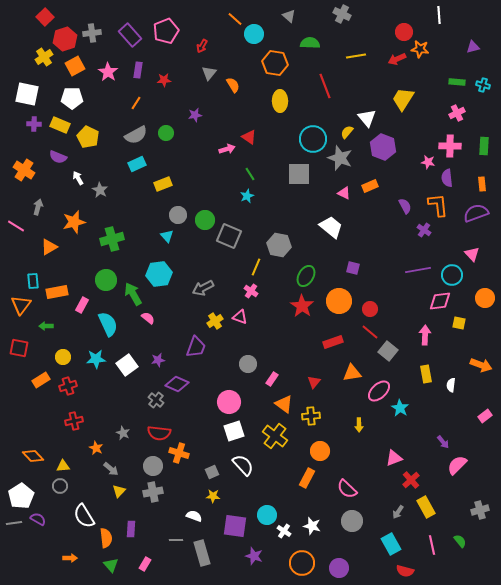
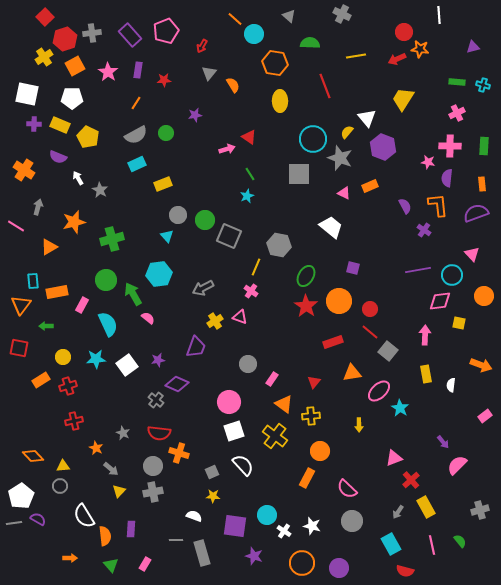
purple semicircle at (447, 178): rotated 12 degrees clockwise
orange circle at (485, 298): moved 1 px left, 2 px up
red star at (302, 306): moved 4 px right
orange semicircle at (106, 538): moved 1 px left, 2 px up
